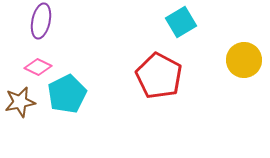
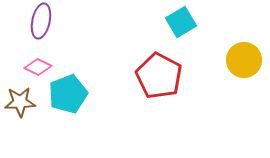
cyan pentagon: moved 1 px right; rotated 6 degrees clockwise
brown star: rotated 8 degrees clockwise
